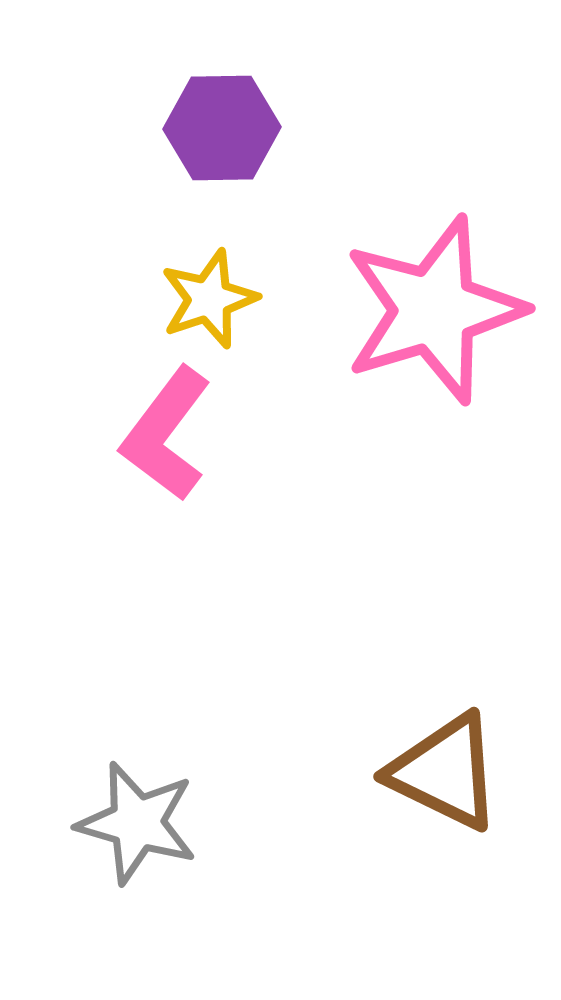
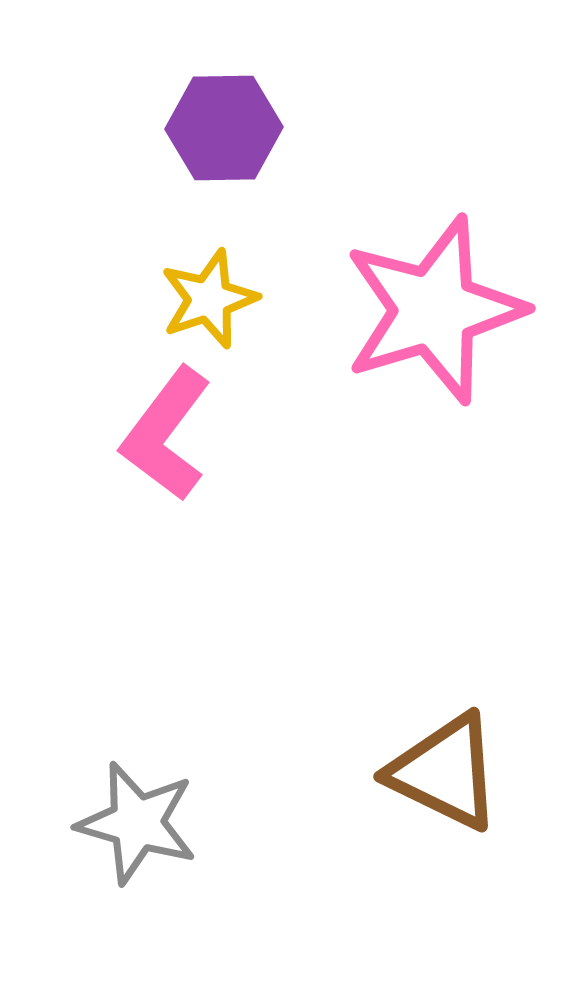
purple hexagon: moved 2 px right
